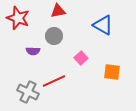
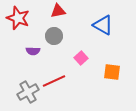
gray cross: rotated 35 degrees clockwise
